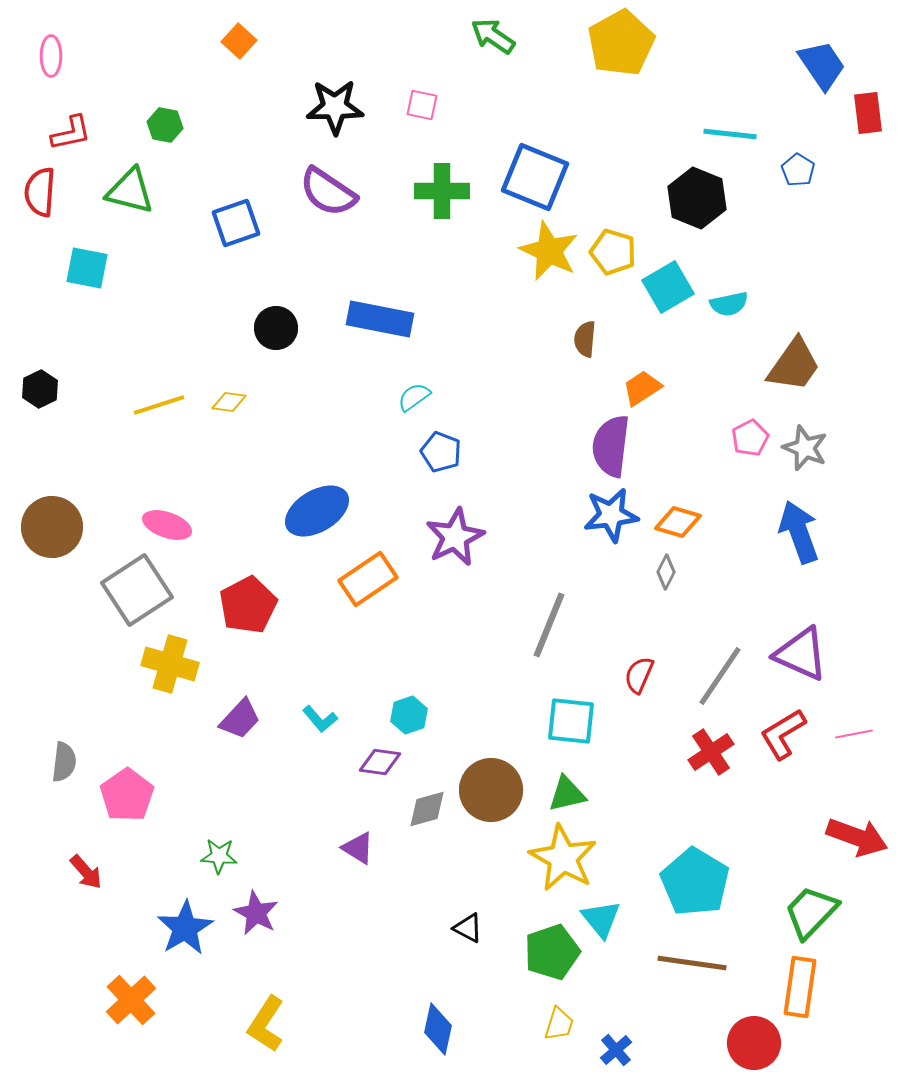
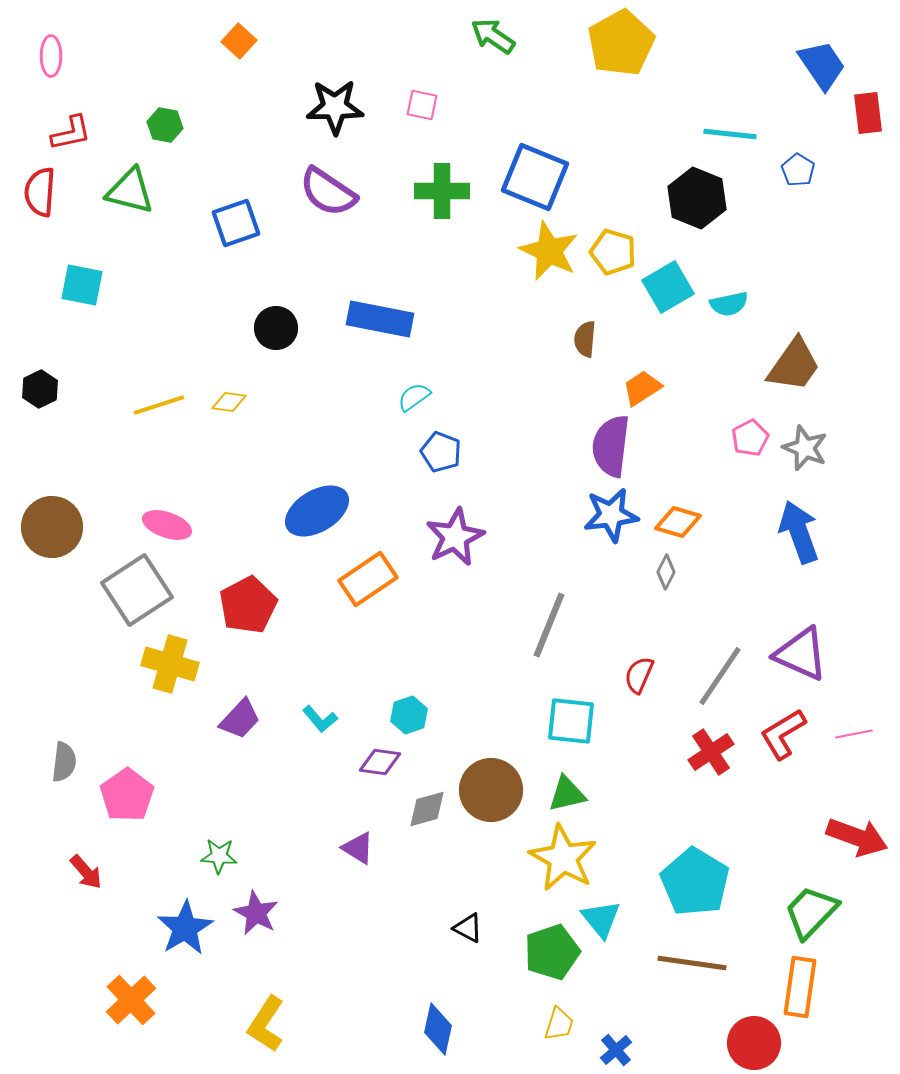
cyan square at (87, 268): moved 5 px left, 17 px down
